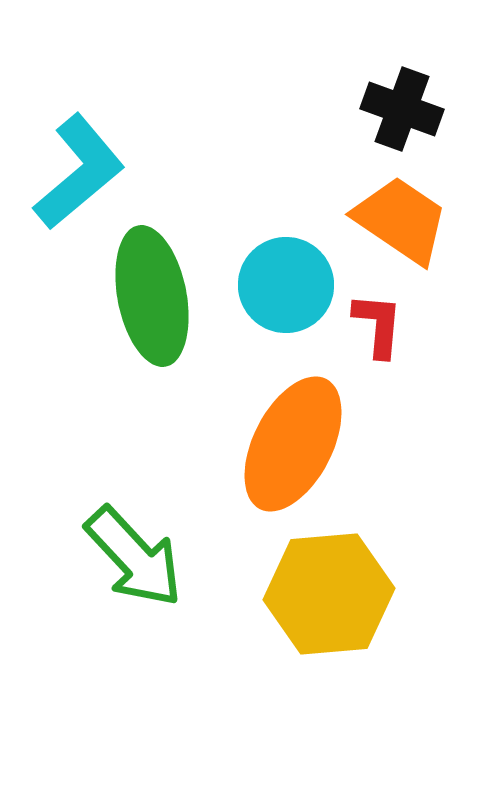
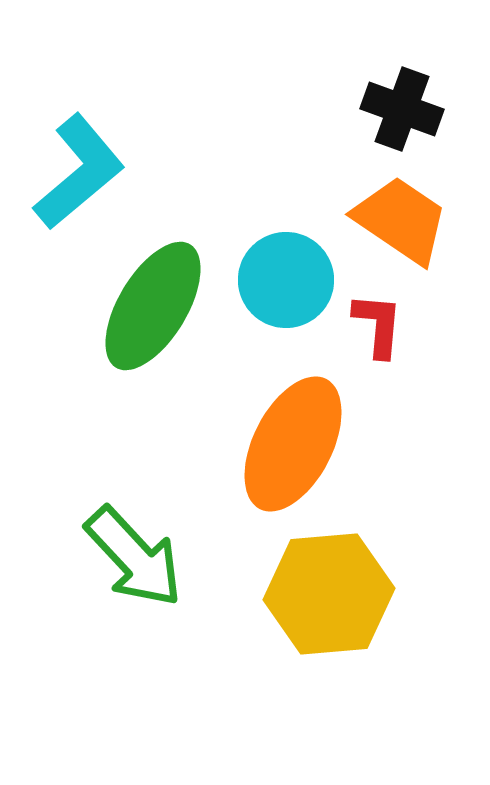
cyan circle: moved 5 px up
green ellipse: moved 1 px right, 10 px down; rotated 42 degrees clockwise
